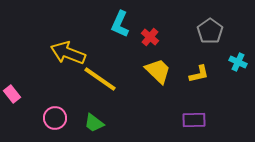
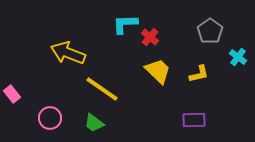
cyan L-shape: moved 5 px right; rotated 64 degrees clockwise
cyan cross: moved 5 px up; rotated 12 degrees clockwise
yellow line: moved 2 px right, 10 px down
pink circle: moved 5 px left
